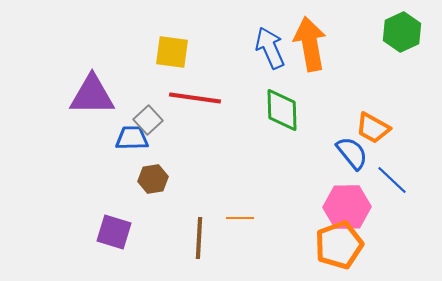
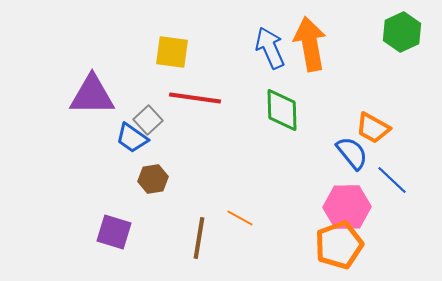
blue trapezoid: rotated 144 degrees counterclockwise
orange line: rotated 28 degrees clockwise
brown line: rotated 6 degrees clockwise
